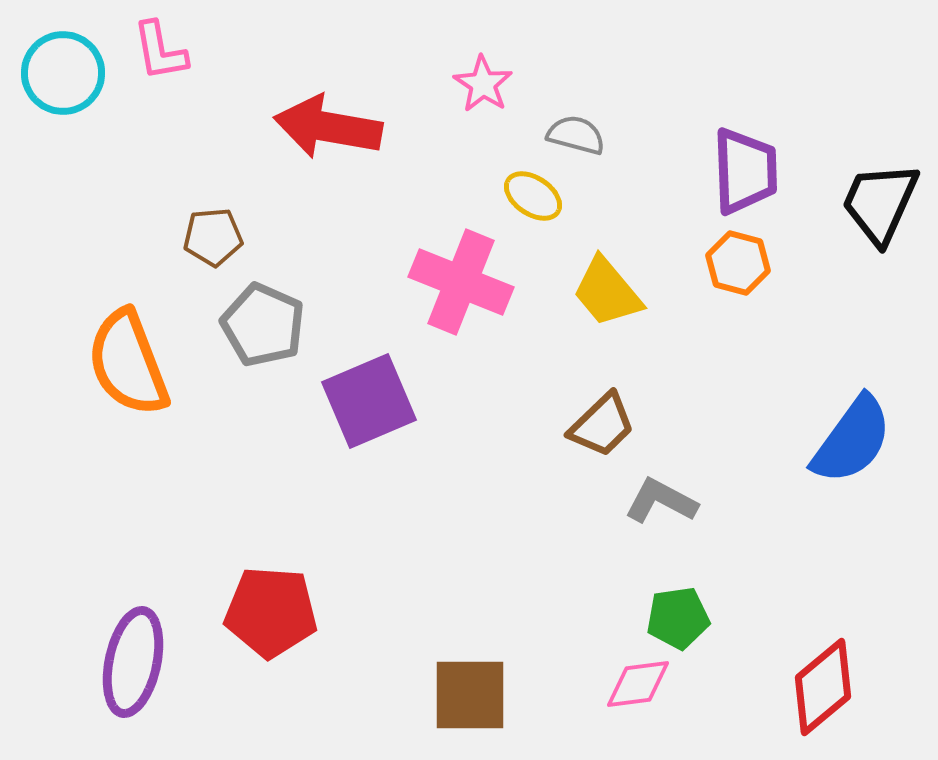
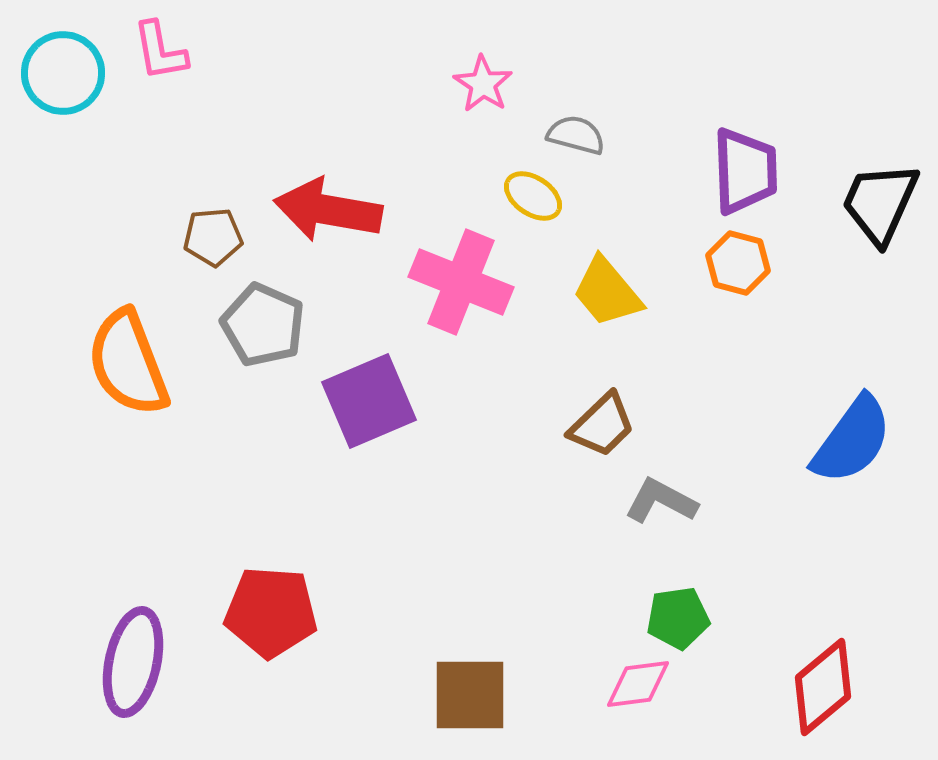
red arrow: moved 83 px down
